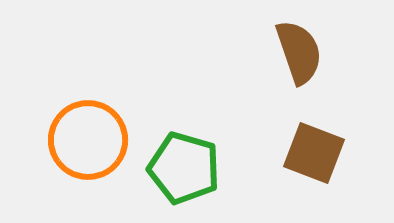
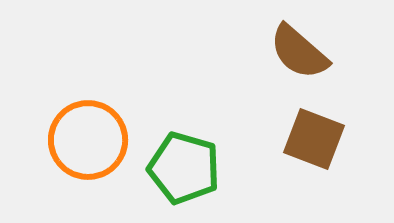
brown semicircle: rotated 150 degrees clockwise
brown square: moved 14 px up
